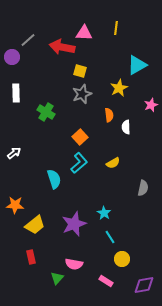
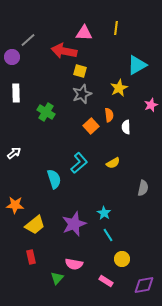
red arrow: moved 2 px right, 4 px down
orange square: moved 11 px right, 11 px up
cyan line: moved 2 px left, 2 px up
